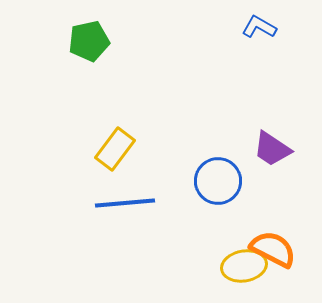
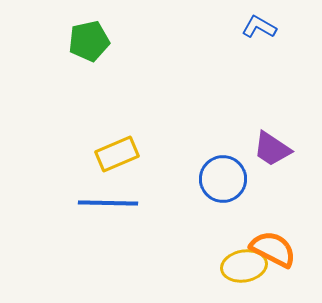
yellow rectangle: moved 2 px right, 5 px down; rotated 30 degrees clockwise
blue circle: moved 5 px right, 2 px up
blue line: moved 17 px left; rotated 6 degrees clockwise
